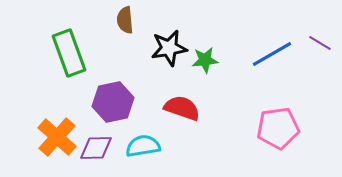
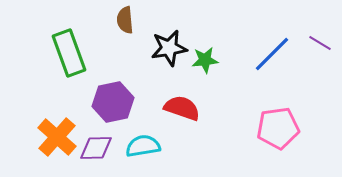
blue line: rotated 15 degrees counterclockwise
